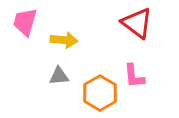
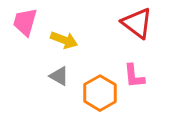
yellow arrow: rotated 16 degrees clockwise
gray triangle: rotated 35 degrees clockwise
